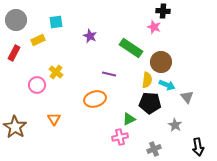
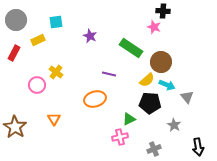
yellow semicircle: rotated 42 degrees clockwise
gray star: moved 1 px left
